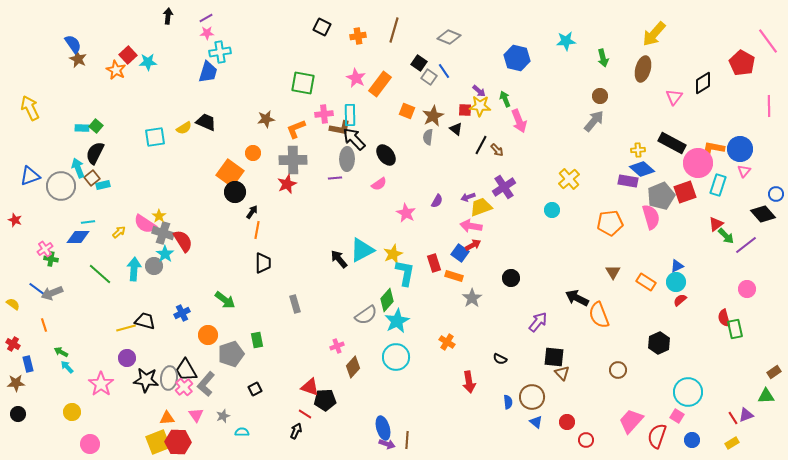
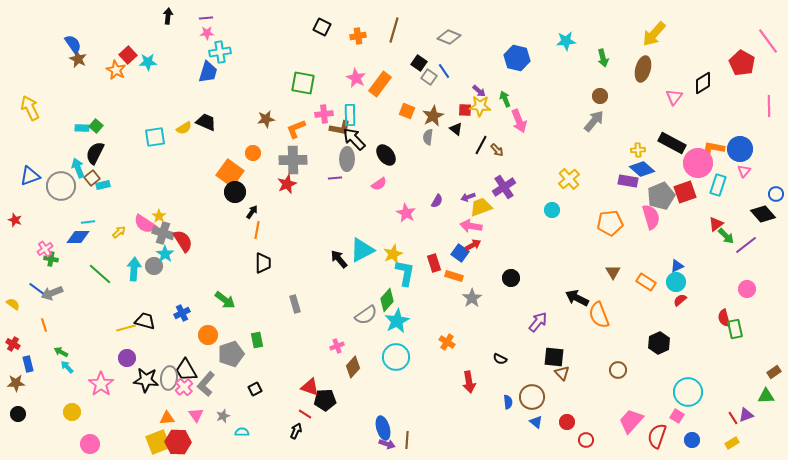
purple line at (206, 18): rotated 24 degrees clockwise
